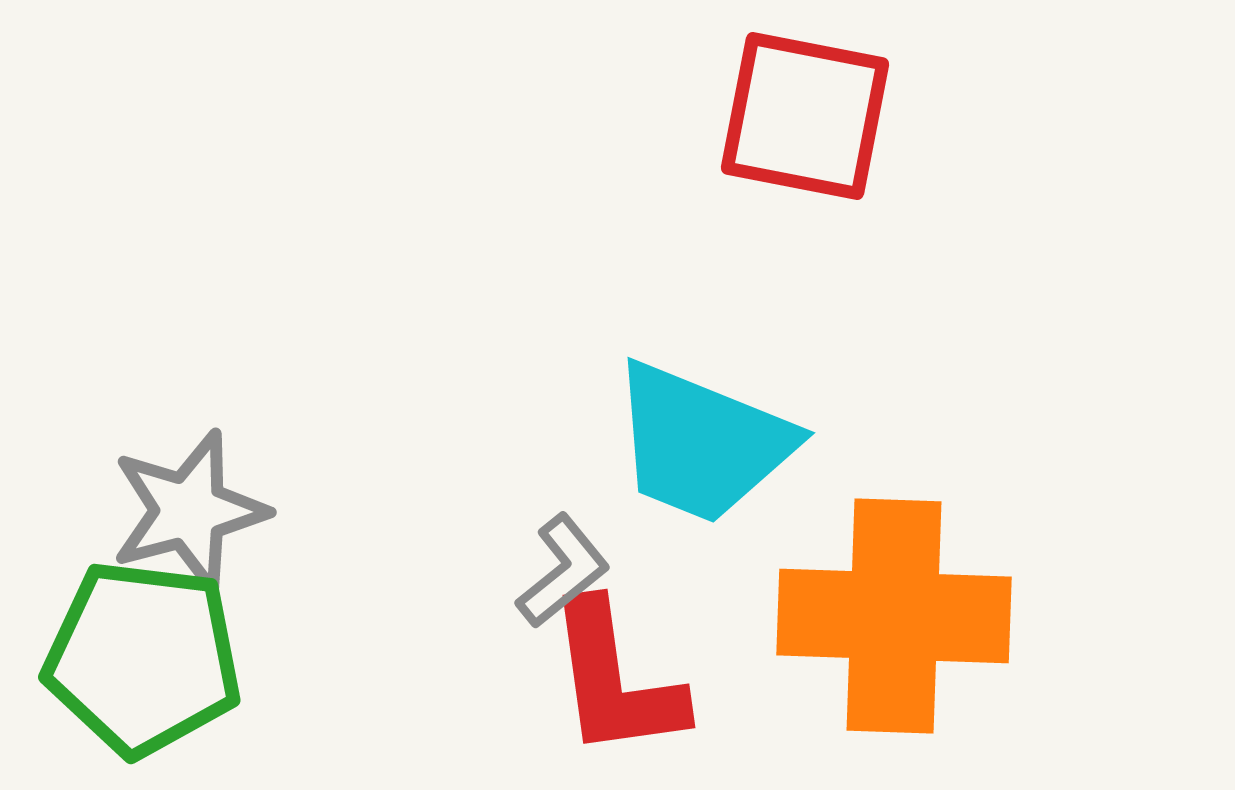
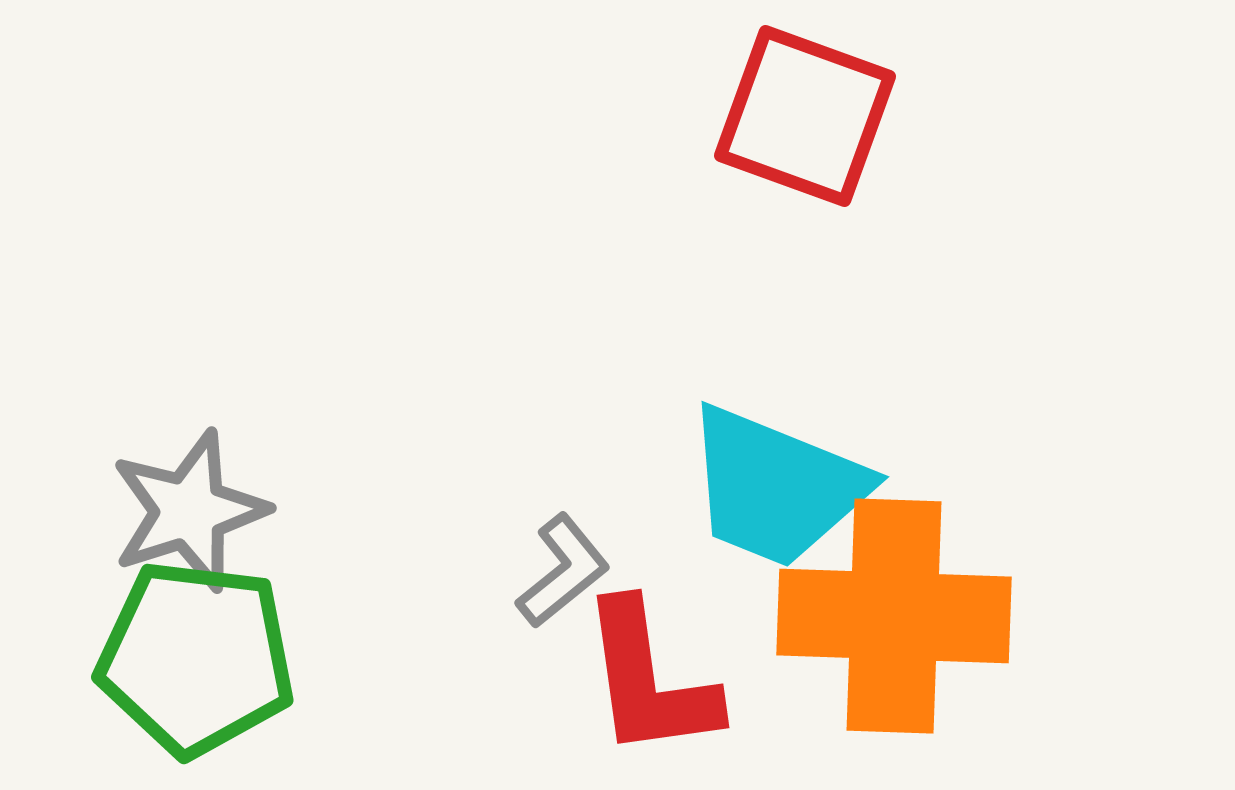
red square: rotated 9 degrees clockwise
cyan trapezoid: moved 74 px right, 44 px down
gray star: rotated 3 degrees counterclockwise
green pentagon: moved 53 px right
red L-shape: moved 34 px right
